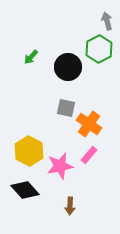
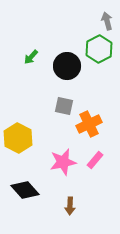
black circle: moved 1 px left, 1 px up
gray square: moved 2 px left, 2 px up
orange cross: rotated 30 degrees clockwise
yellow hexagon: moved 11 px left, 13 px up
pink rectangle: moved 6 px right, 5 px down
pink star: moved 3 px right, 4 px up
